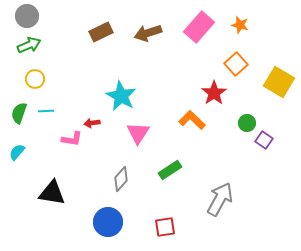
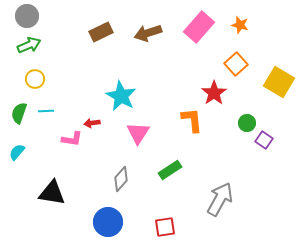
orange L-shape: rotated 40 degrees clockwise
